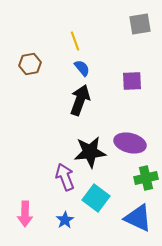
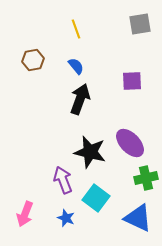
yellow line: moved 1 px right, 12 px up
brown hexagon: moved 3 px right, 4 px up
blue semicircle: moved 6 px left, 2 px up
black arrow: moved 1 px up
purple ellipse: rotated 32 degrees clockwise
black star: rotated 20 degrees clockwise
purple arrow: moved 2 px left, 3 px down
pink arrow: rotated 20 degrees clockwise
blue star: moved 1 px right, 2 px up; rotated 18 degrees counterclockwise
